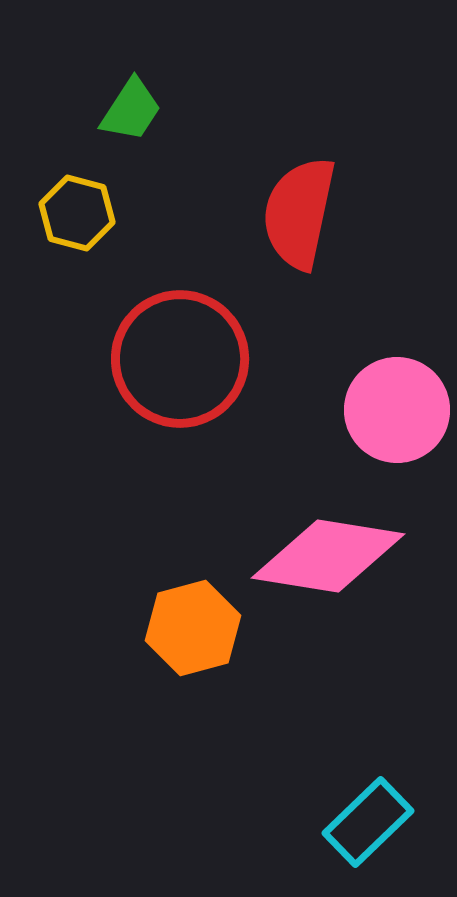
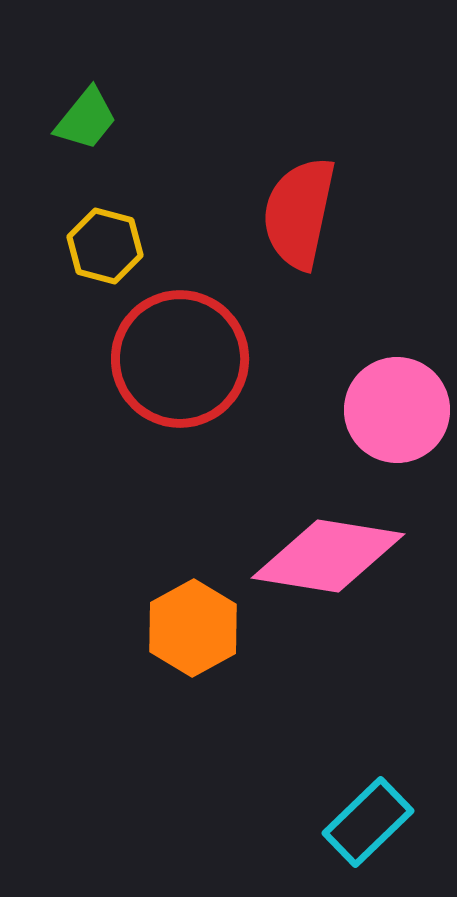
green trapezoid: moved 45 px left, 9 px down; rotated 6 degrees clockwise
yellow hexagon: moved 28 px right, 33 px down
orange hexagon: rotated 14 degrees counterclockwise
